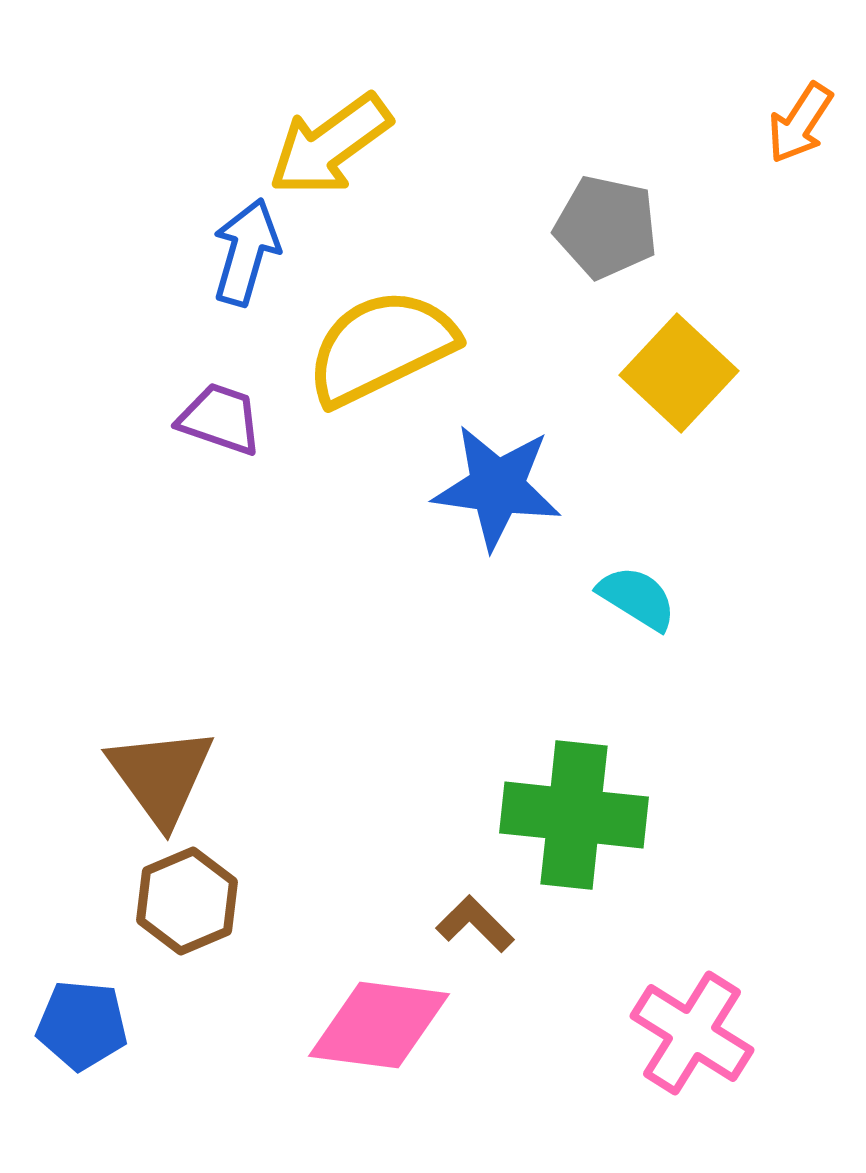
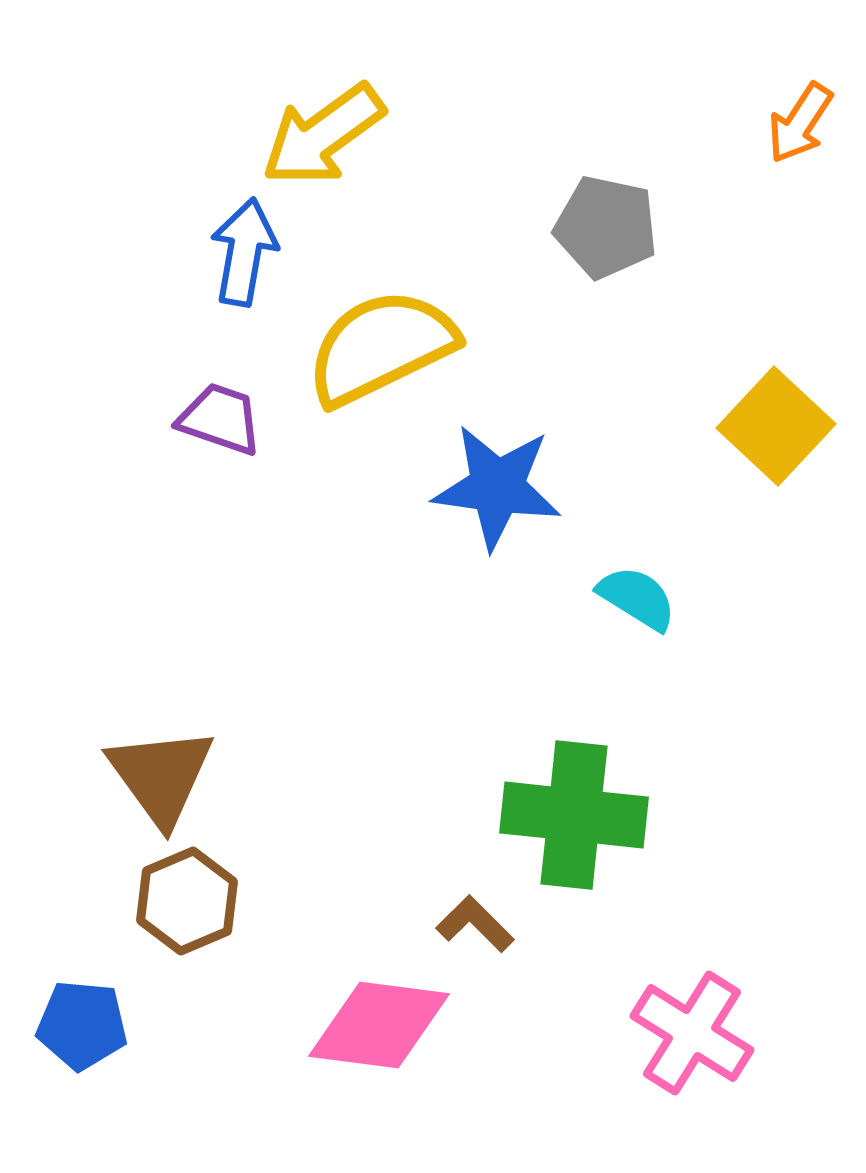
yellow arrow: moved 7 px left, 10 px up
blue arrow: moved 2 px left; rotated 6 degrees counterclockwise
yellow square: moved 97 px right, 53 px down
